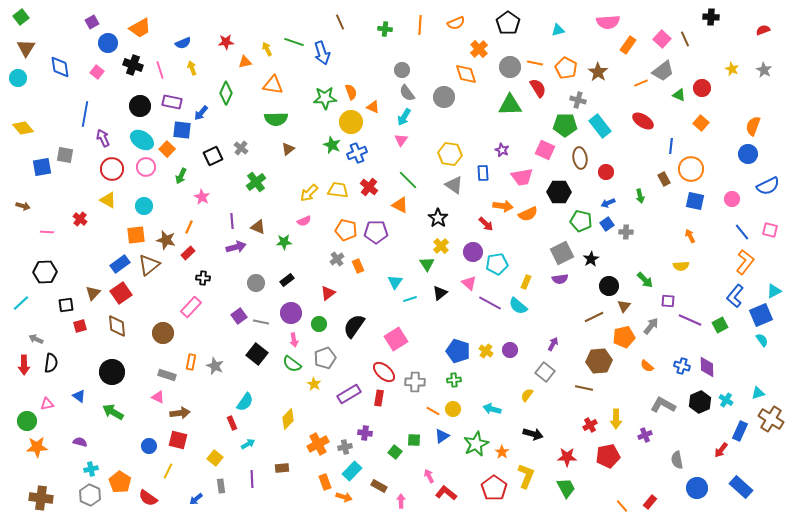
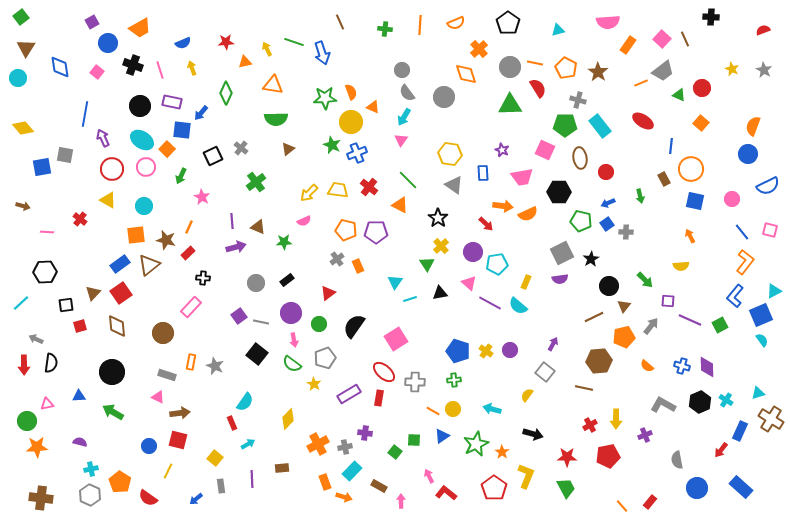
black triangle at (440, 293): rotated 28 degrees clockwise
blue triangle at (79, 396): rotated 40 degrees counterclockwise
